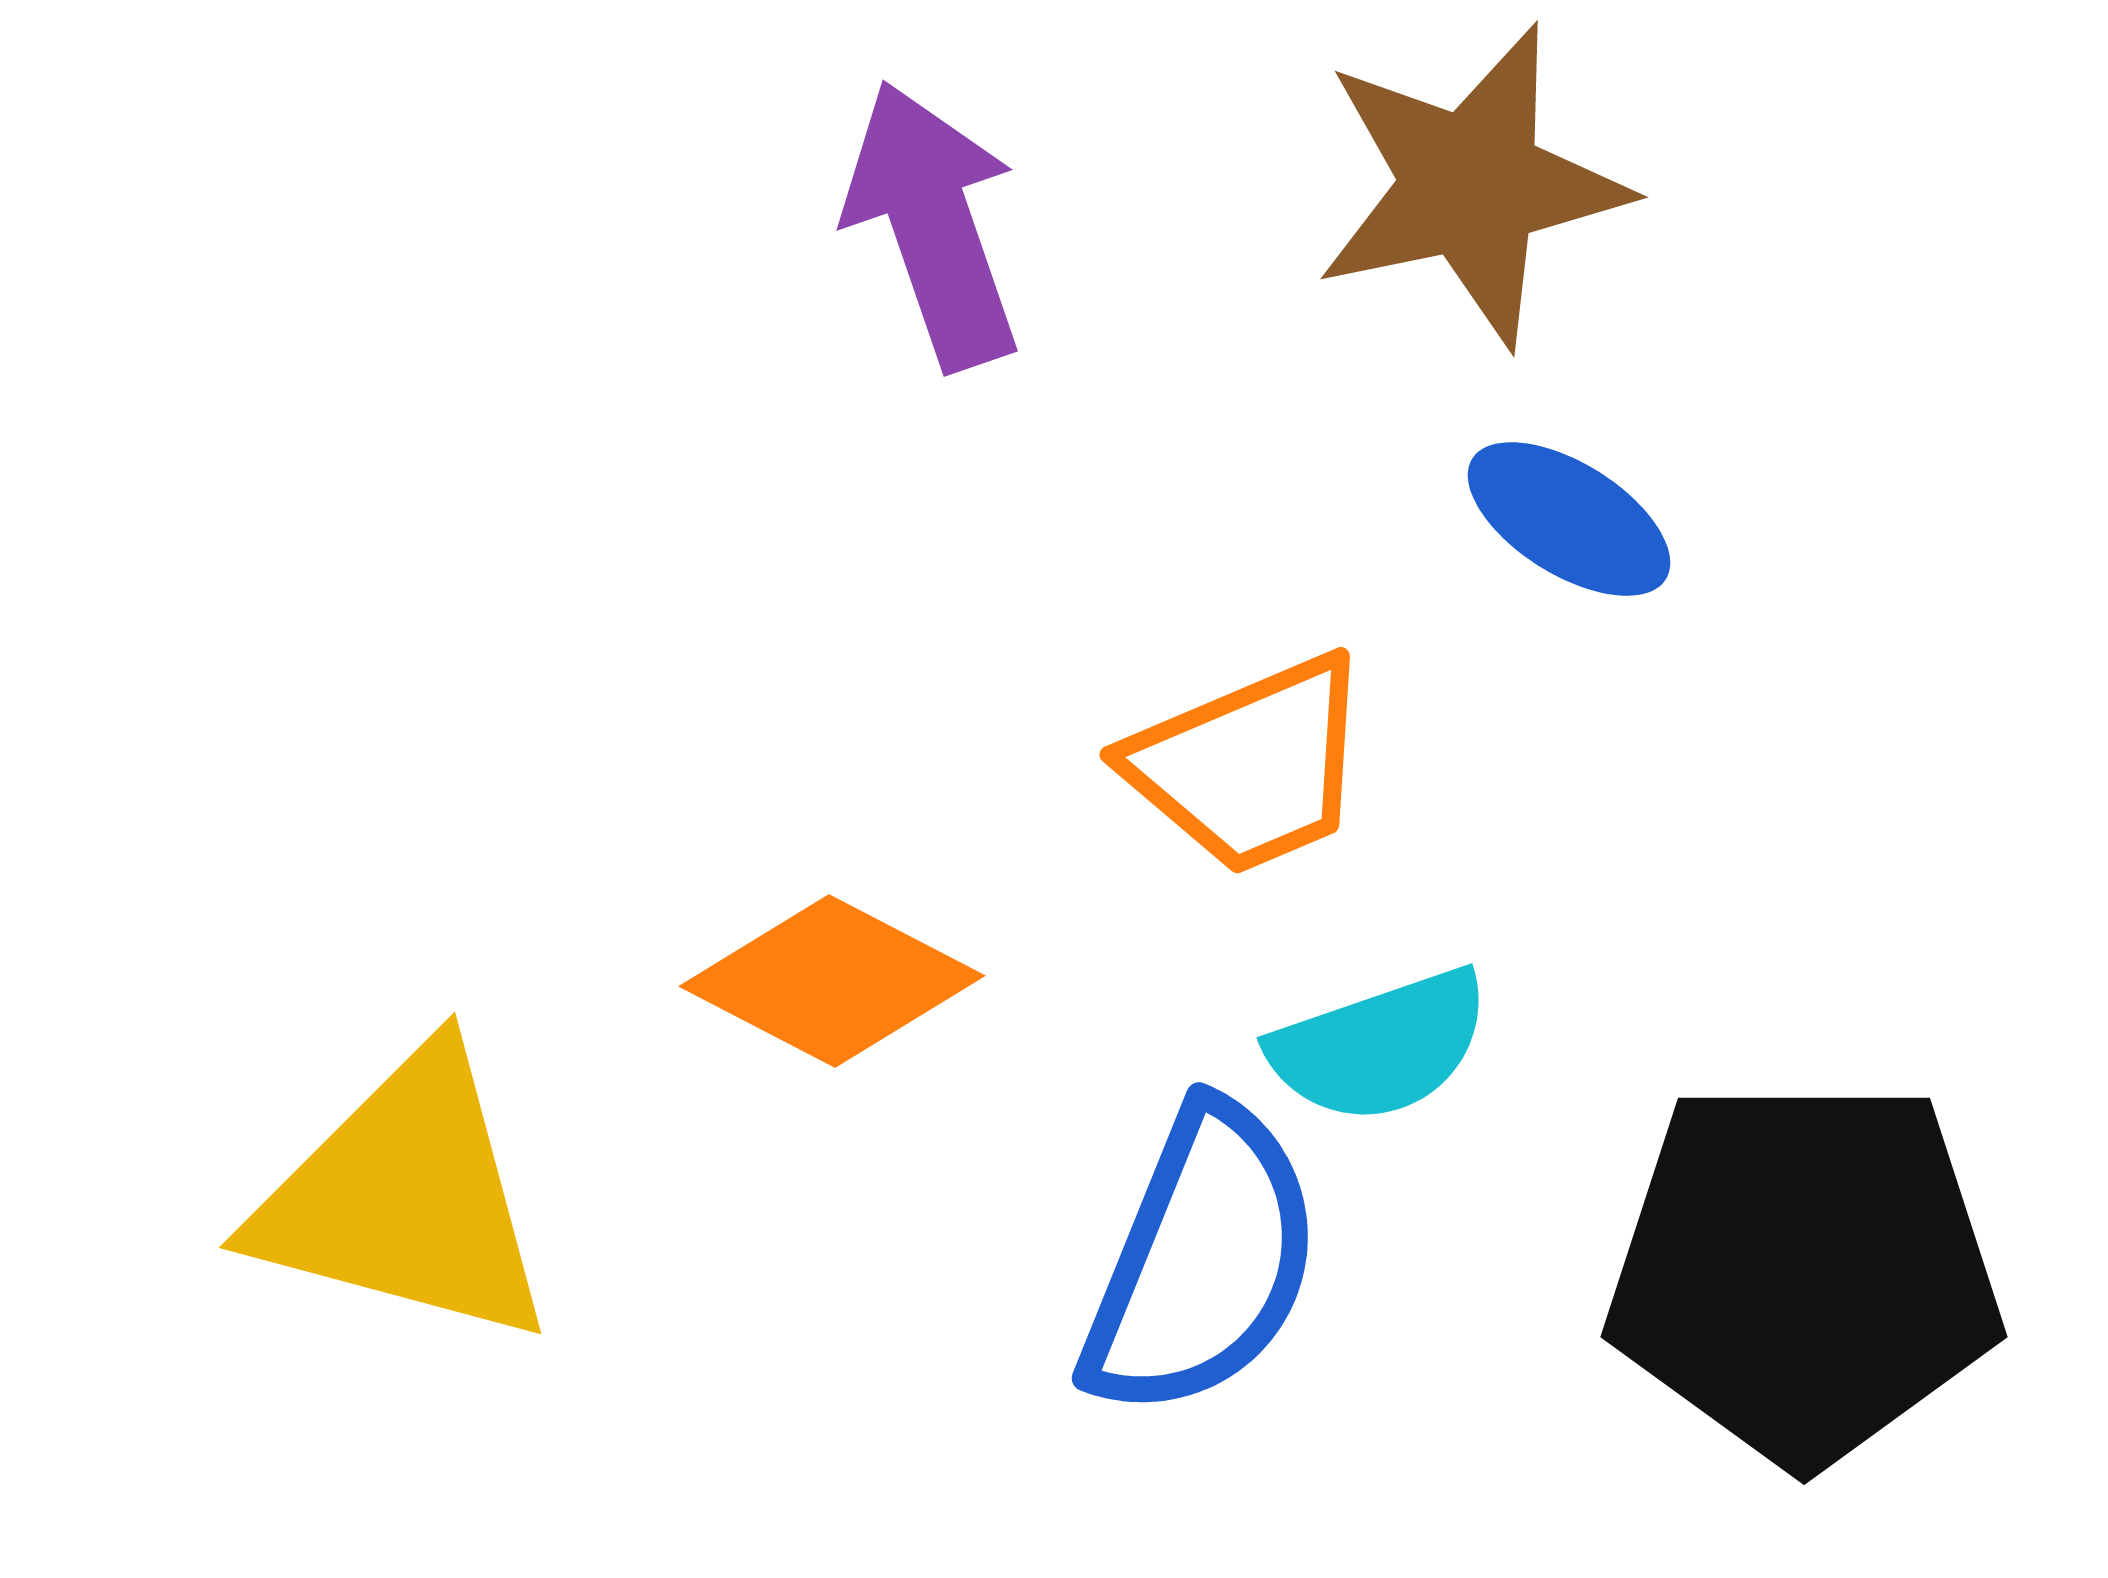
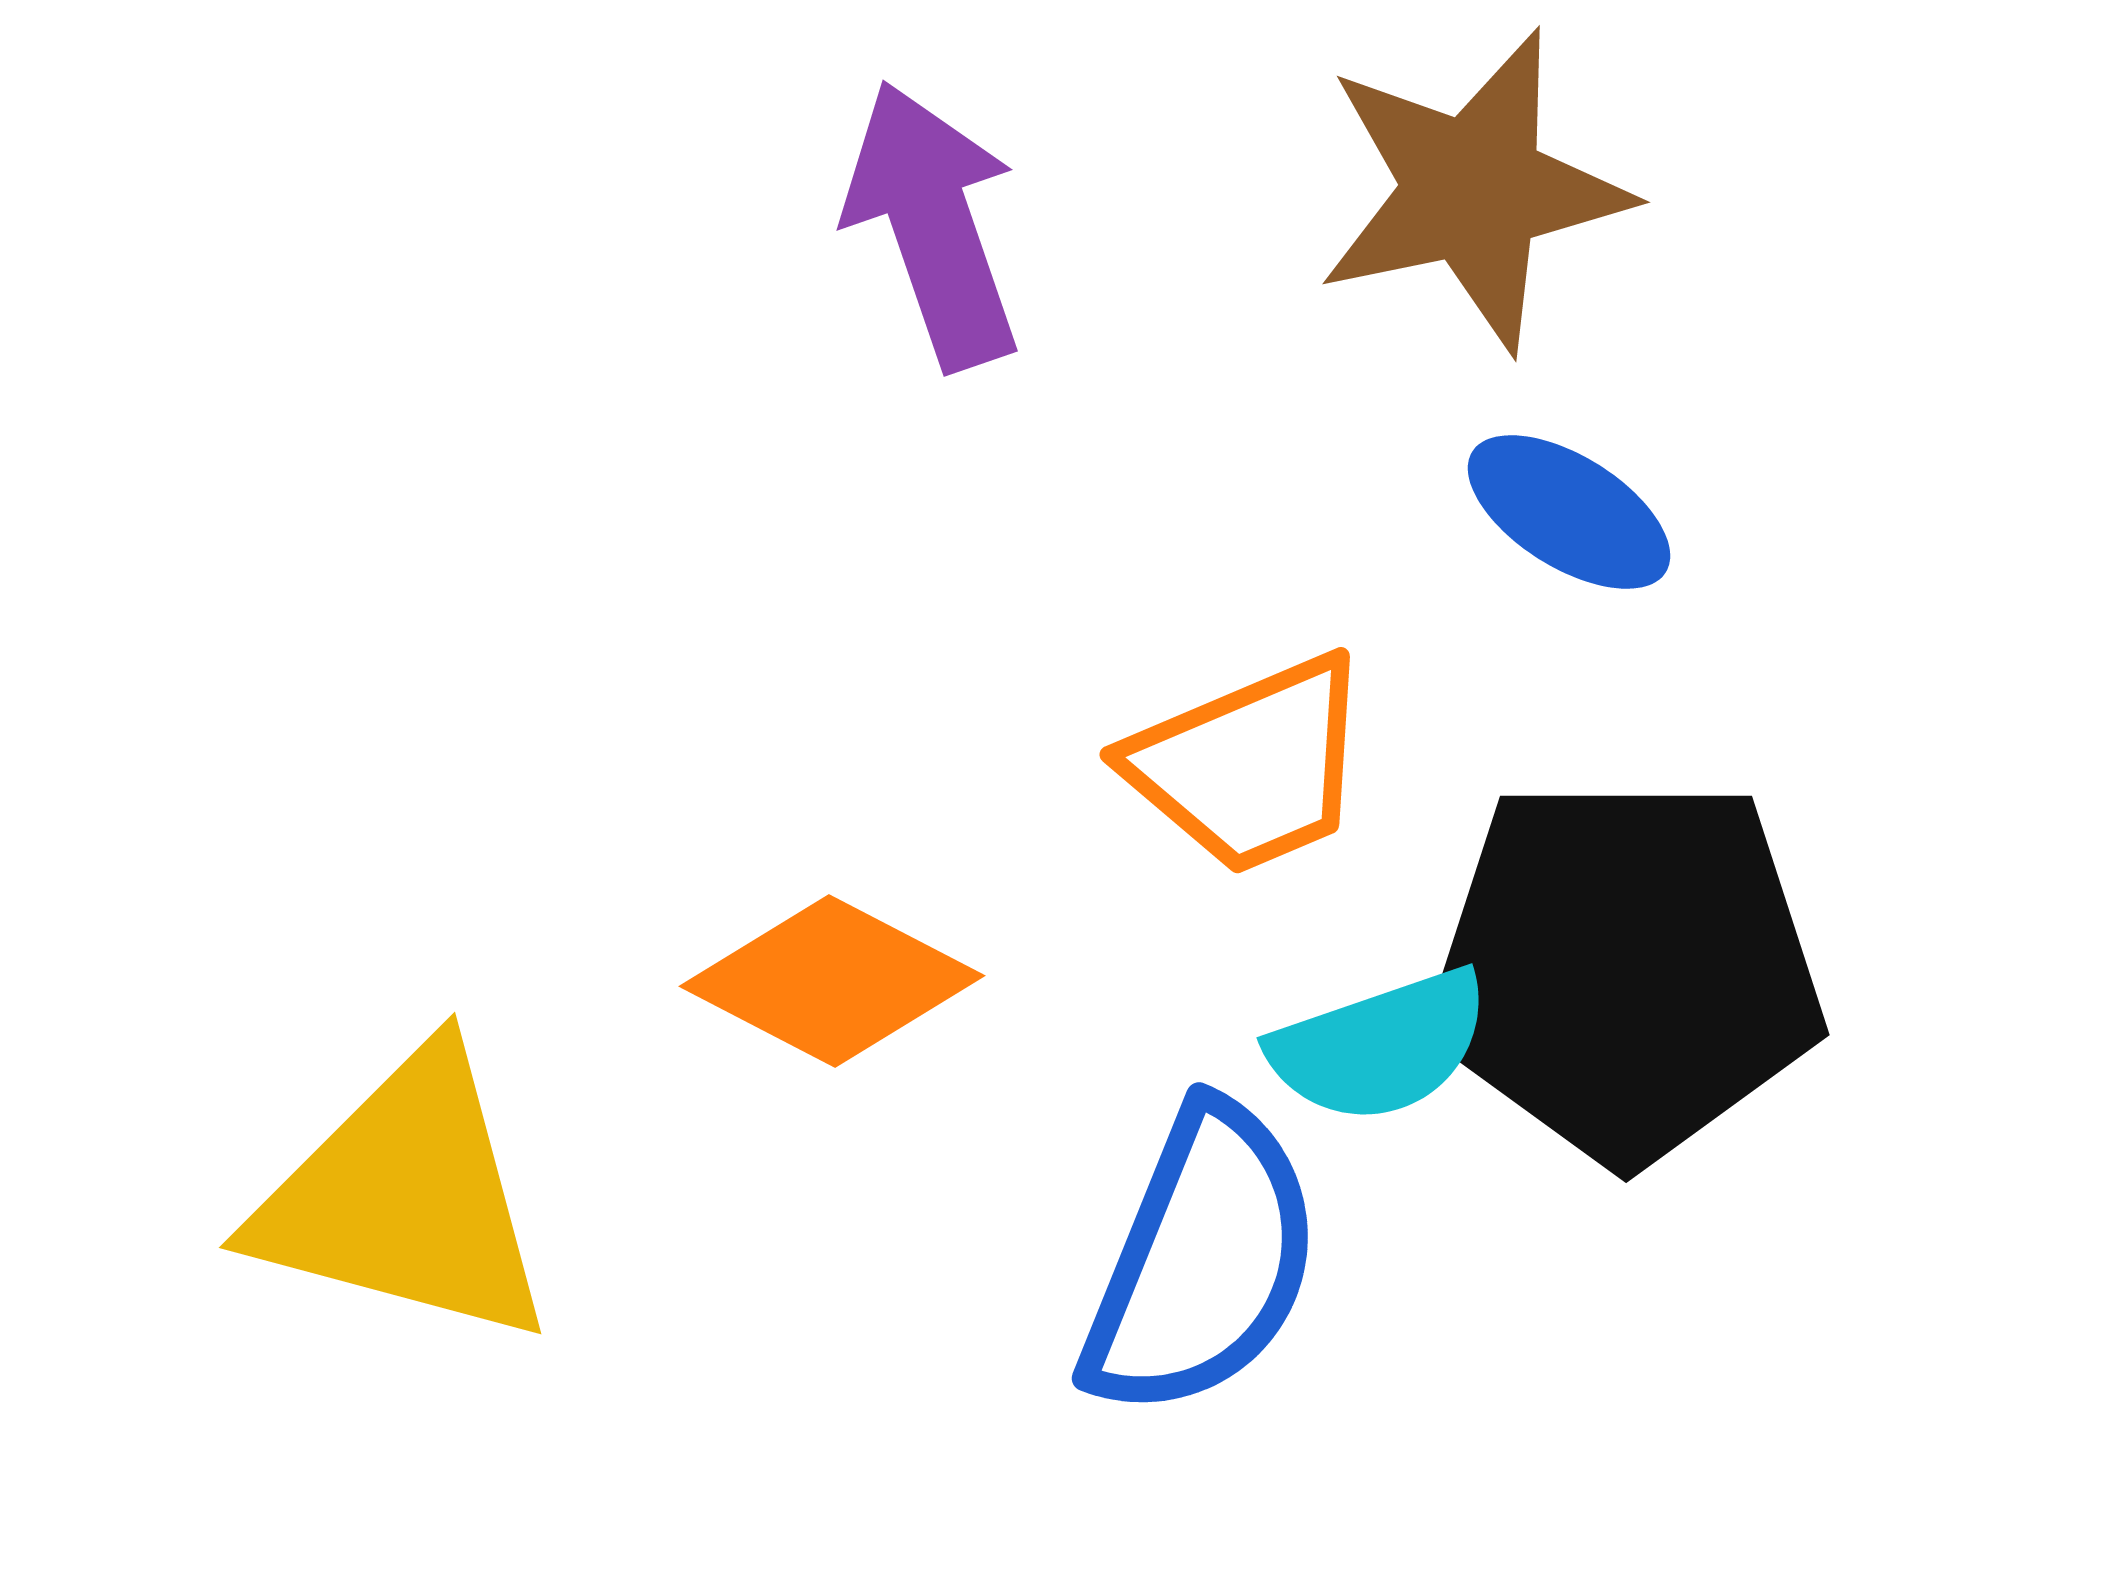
brown star: moved 2 px right, 5 px down
blue ellipse: moved 7 px up
black pentagon: moved 178 px left, 302 px up
